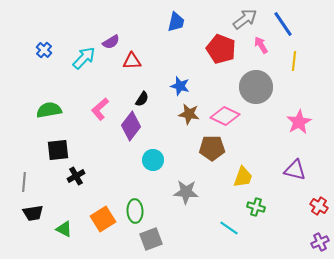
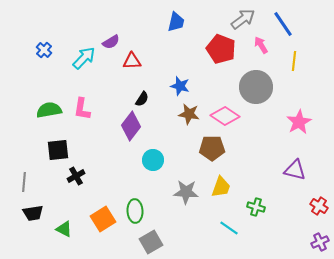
gray arrow: moved 2 px left
pink L-shape: moved 18 px left; rotated 40 degrees counterclockwise
pink diamond: rotated 8 degrees clockwise
yellow trapezoid: moved 22 px left, 10 px down
gray square: moved 3 px down; rotated 10 degrees counterclockwise
